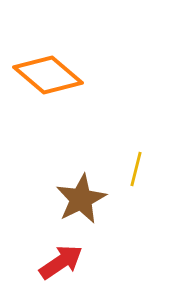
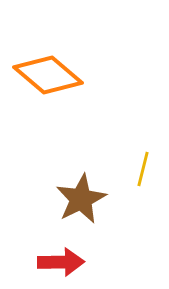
yellow line: moved 7 px right
red arrow: rotated 33 degrees clockwise
